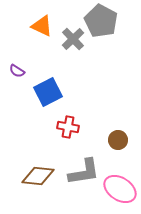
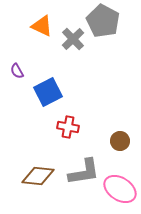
gray pentagon: moved 2 px right
purple semicircle: rotated 28 degrees clockwise
brown circle: moved 2 px right, 1 px down
